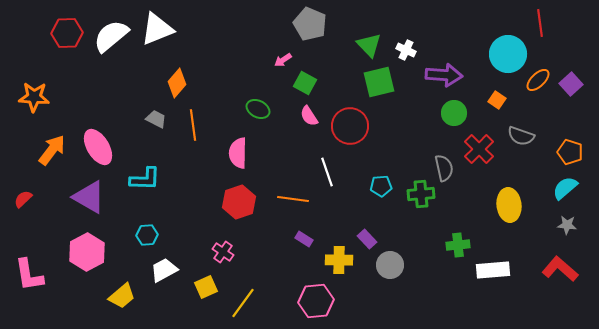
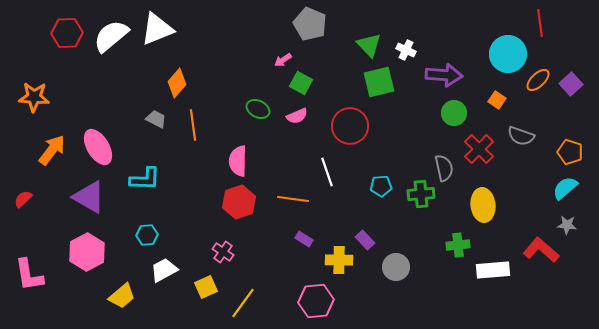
green square at (305, 83): moved 4 px left
pink semicircle at (309, 116): moved 12 px left; rotated 80 degrees counterclockwise
pink semicircle at (238, 153): moved 8 px down
yellow ellipse at (509, 205): moved 26 px left
purple rectangle at (367, 239): moved 2 px left, 1 px down
gray circle at (390, 265): moved 6 px right, 2 px down
red L-shape at (560, 269): moved 19 px left, 19 px up
